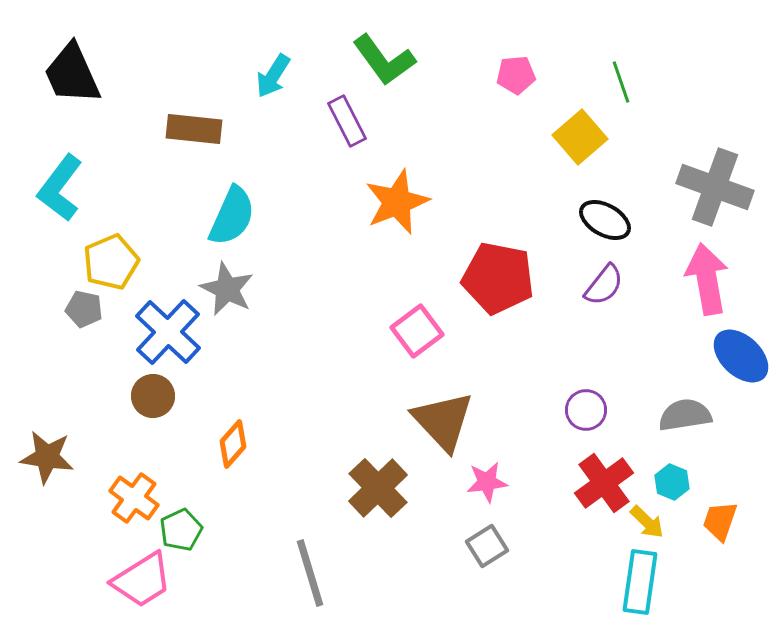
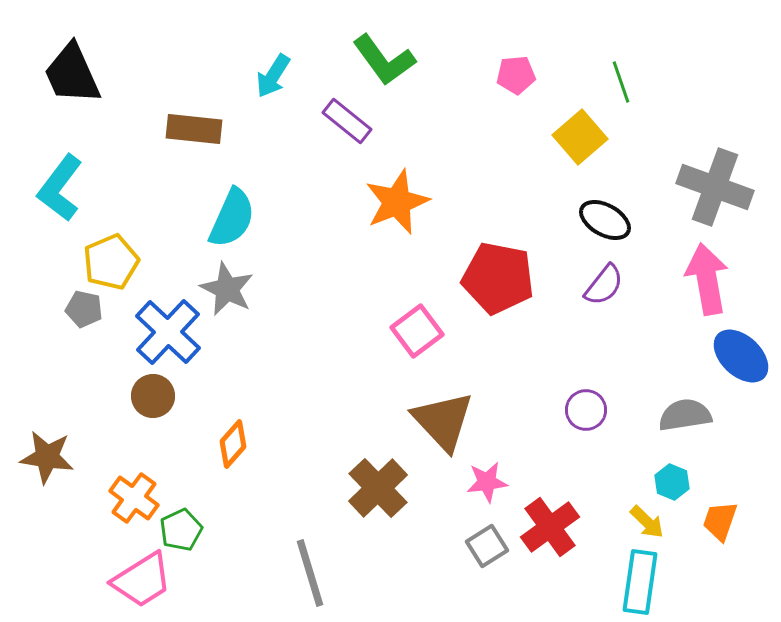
purple rectangle: rotated 24 degrees counterclockwise
cyan semicircle: moved 2 px down
red cross: moved 54 px left, 44 px down
